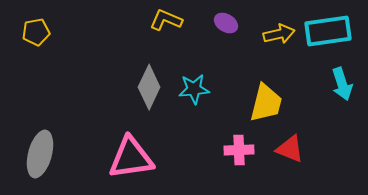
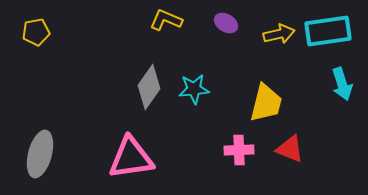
gray diamond: rotated 9 degrees clockwise
